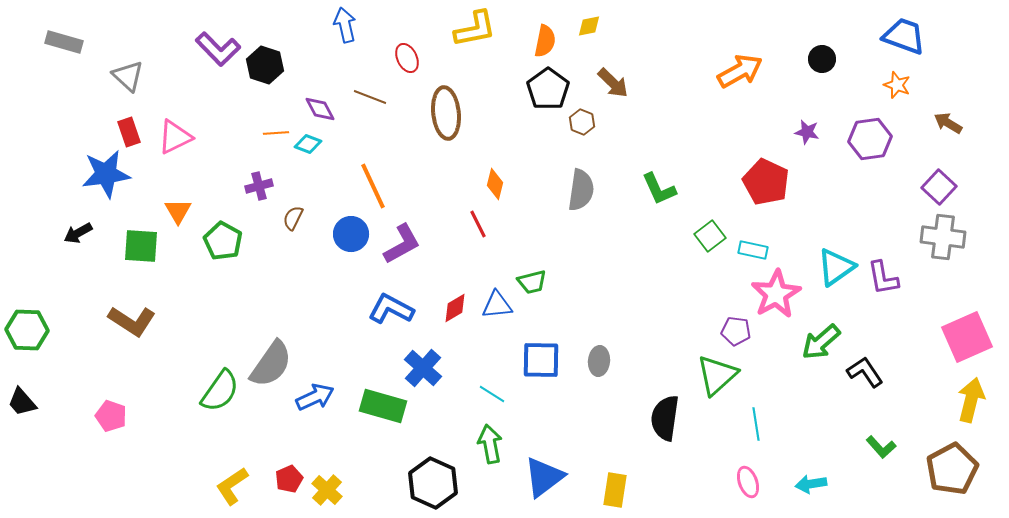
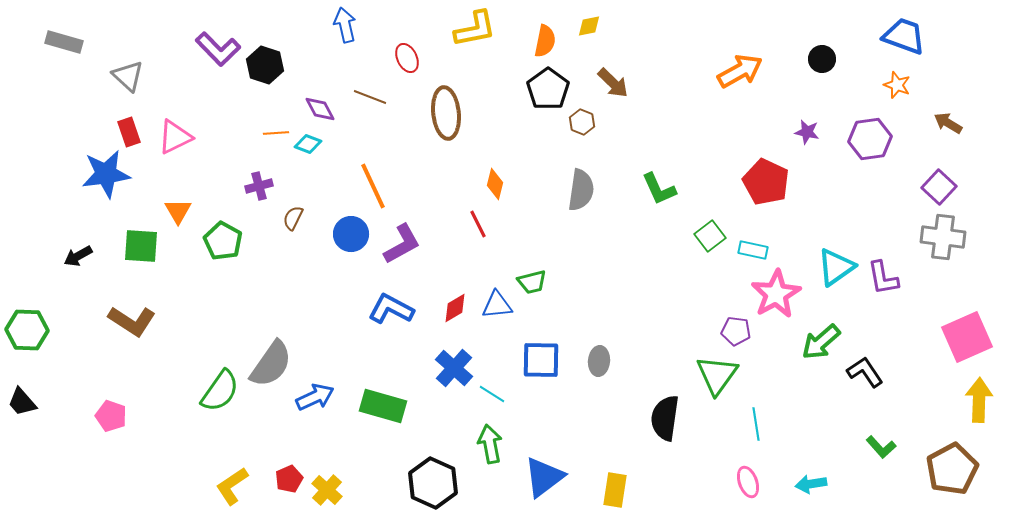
black arrow at (78, 233): moved 23 px down
blue cross at (423, 368): moved 31 px right
green triangle at (717, 375): rotated 12 degrees counterclockwise
yellow arrow at (971, 400): moved 8 px right; rotated 12 degrees counterclockwise
